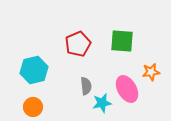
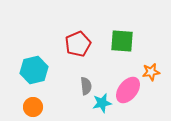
pink ellipse: moved 1 px right, 1 px down; rotated 68 degrees clockwise
